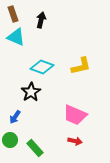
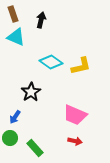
cyan diamond: moved 9 px right, 5 px up; rotated 15 degrees clockwise
green circle: moved 2 px up
